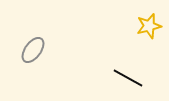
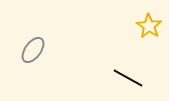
yellow star: rotated 25 degrees counterclockwise
